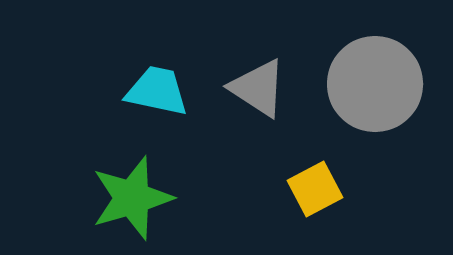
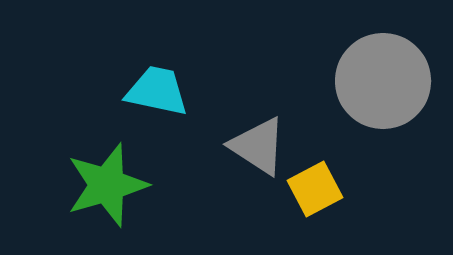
gray circle: moved 8 px right, 3 px up
gray triangle: moved 58 px down
green star: moved 25 px left, 13 px up
